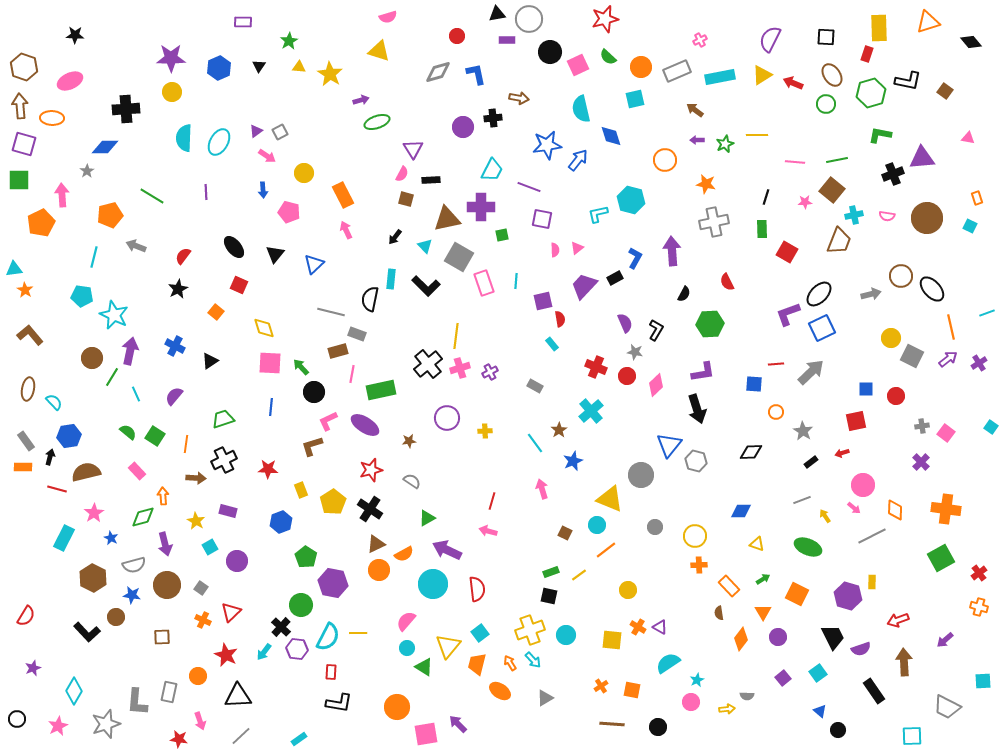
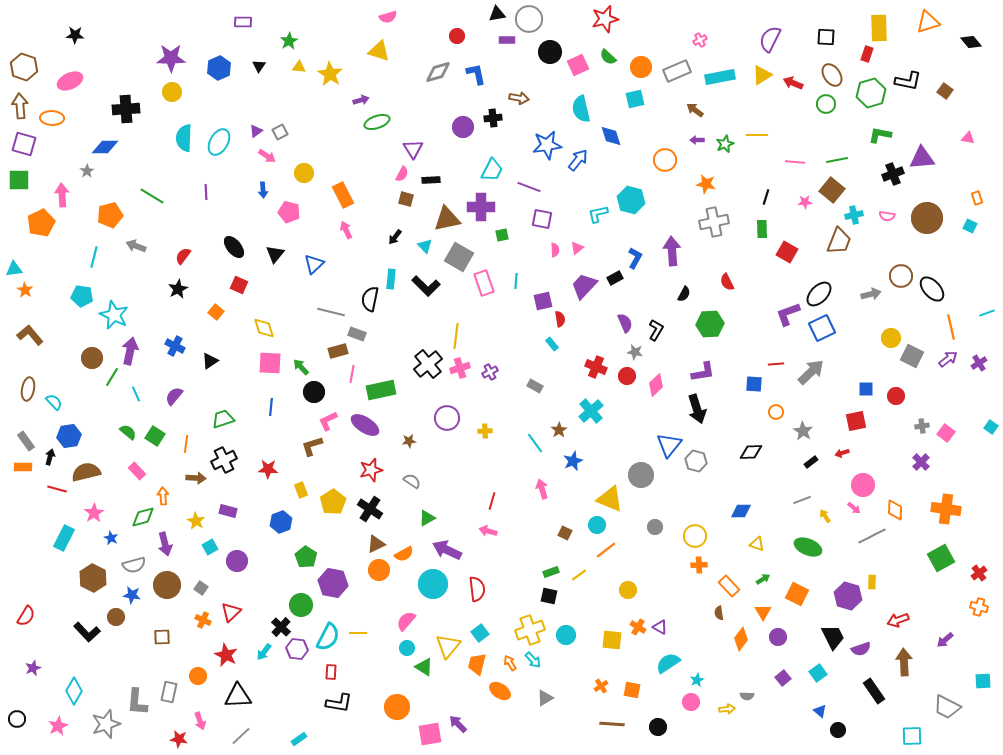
pink square at (426, 734): moved 4 px right
